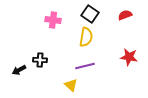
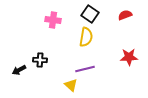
red star: rotated 12 degrees counterclockwise
purple line: moved 3 px down
